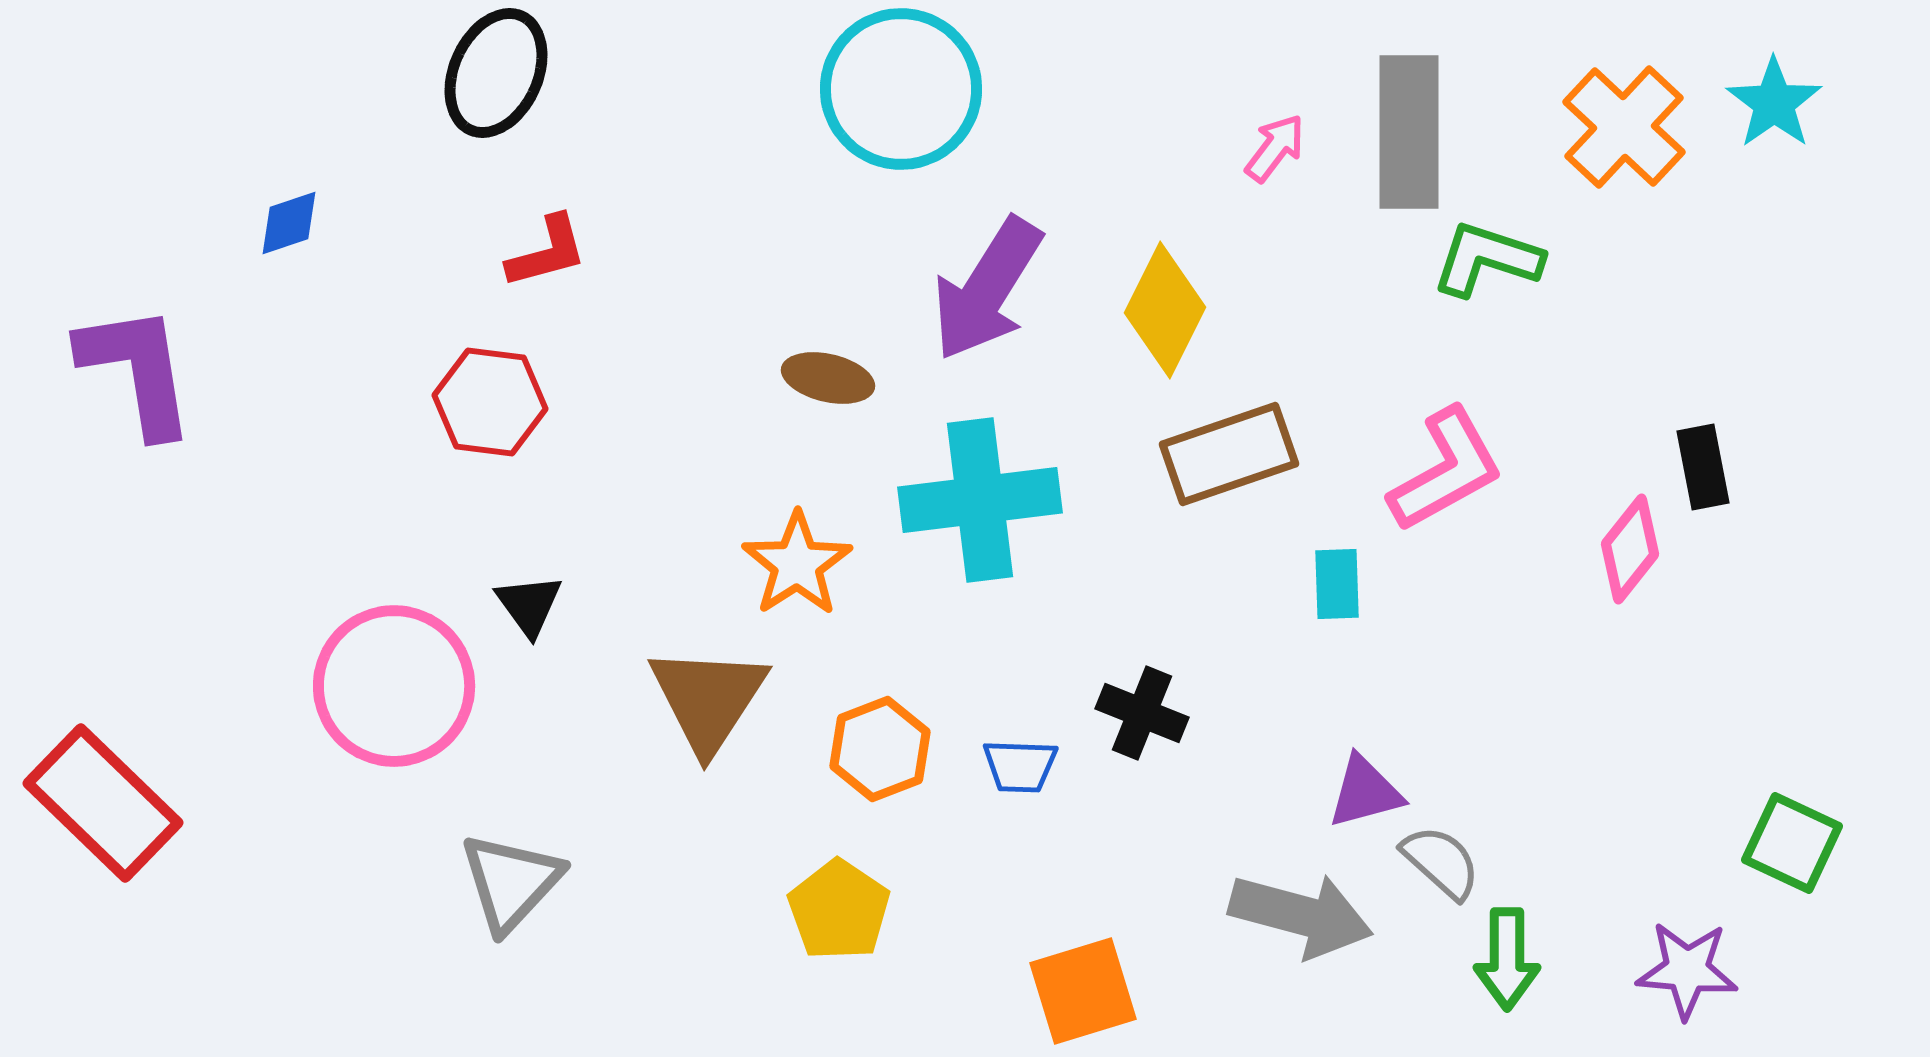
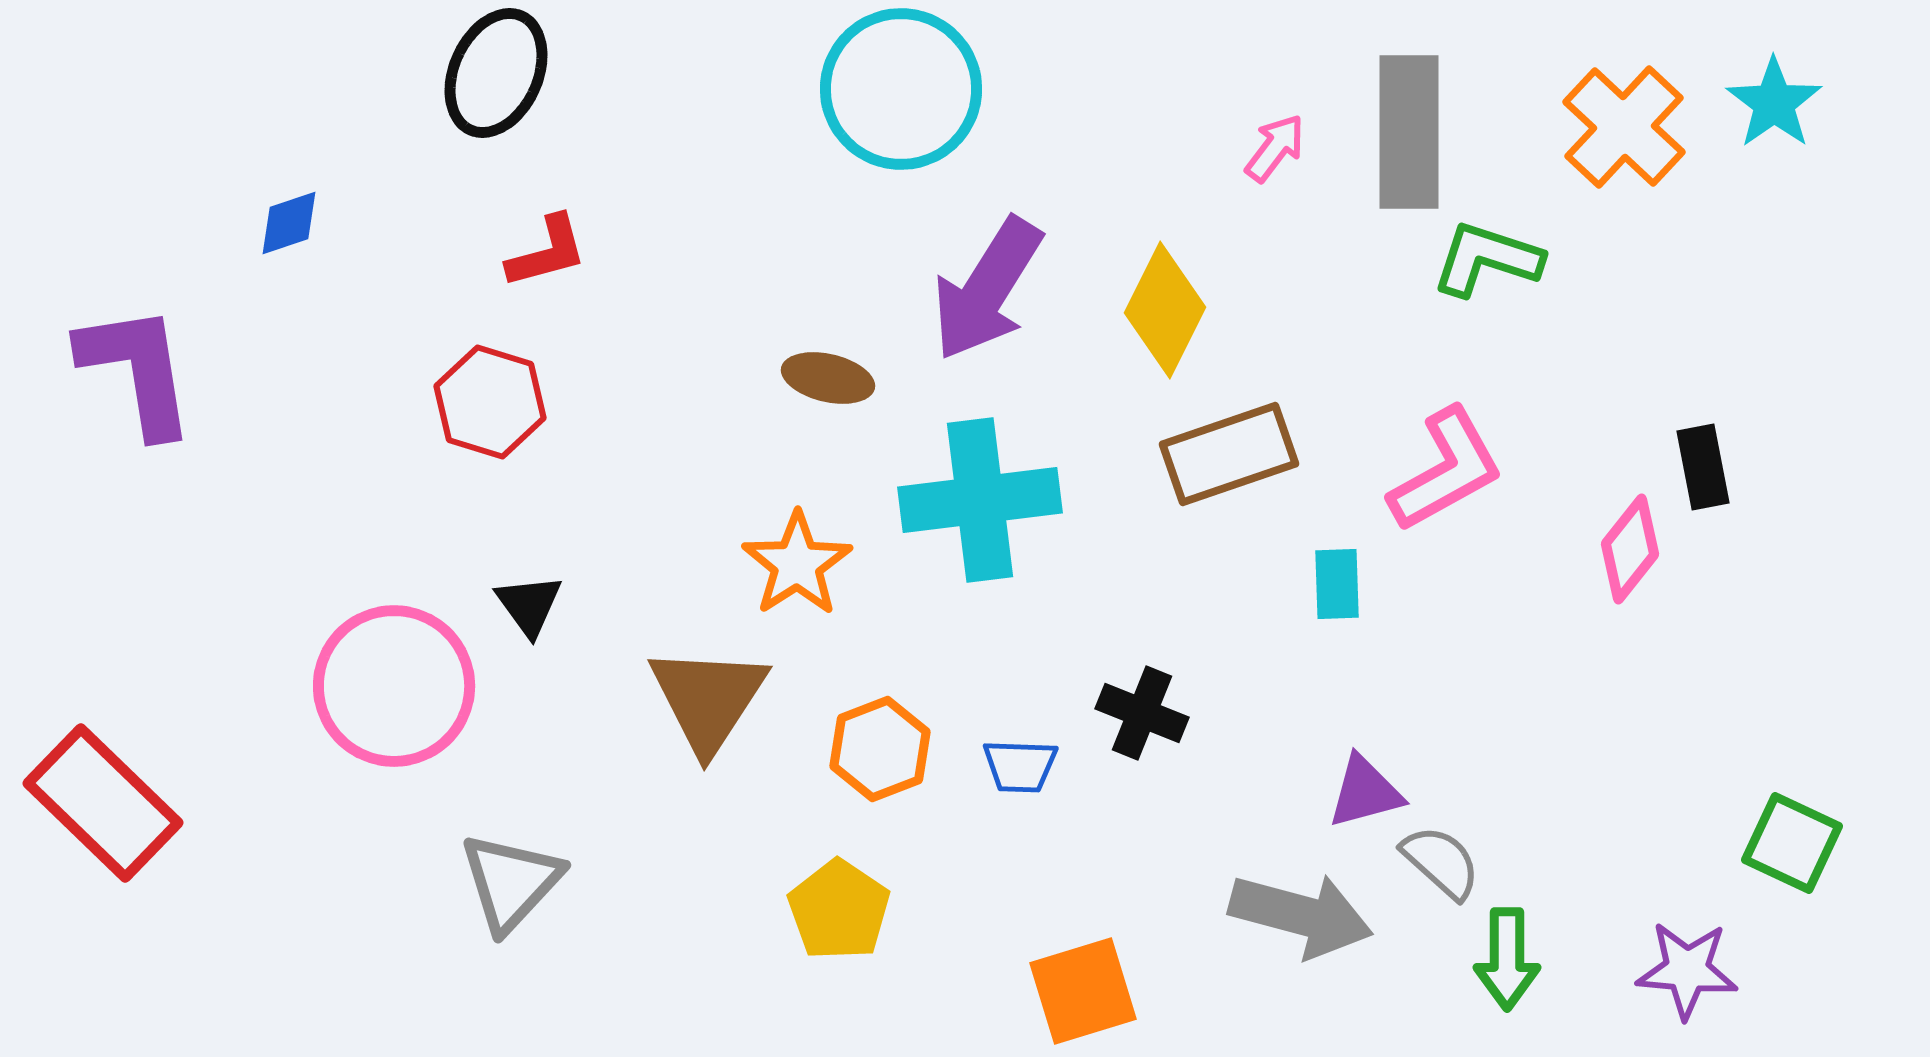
red hexagon: rotated 10 degrees clockwise
